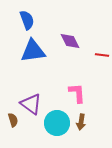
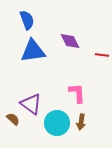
brown semicircle: moved 1 px up; rotated 32 degrees counterclockwise
